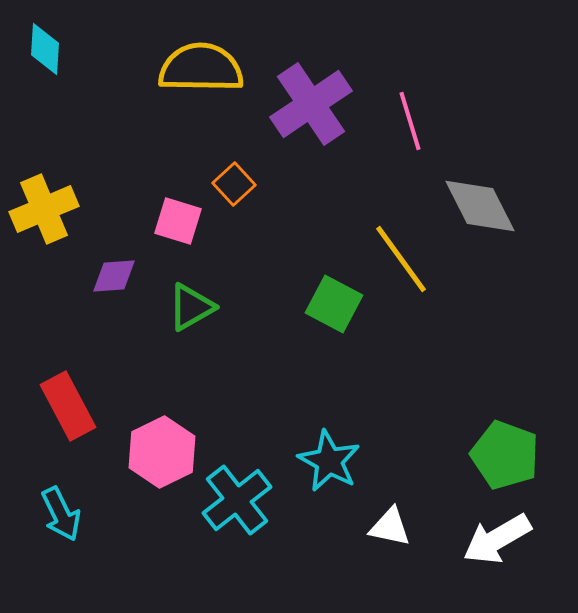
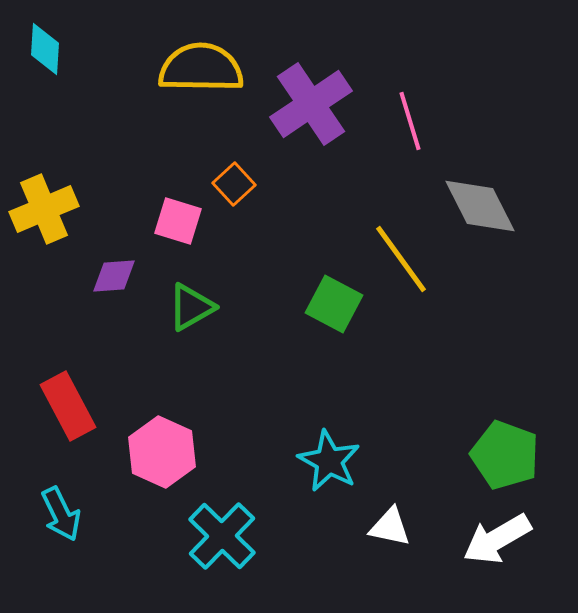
pink hexagon: rotated 10 degrees counterclockwise
cyan cross: moved 15 px left, 36 px down; rotated 8 degrees counterclockwise
